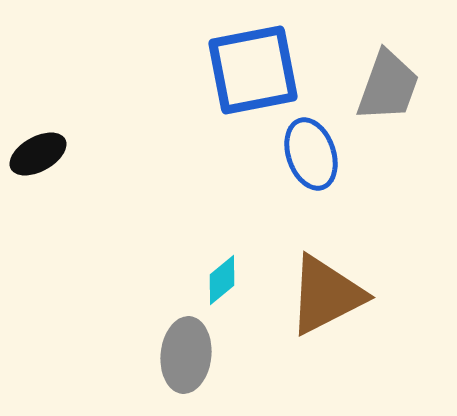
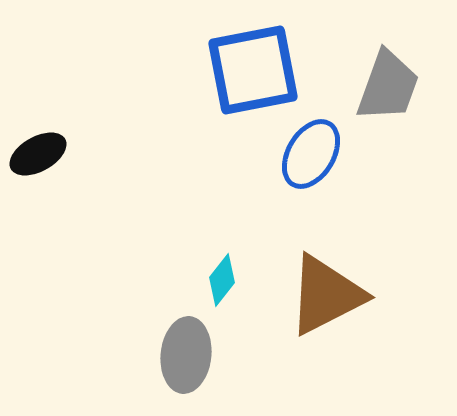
blue ellipse: rotated 50 degrees clockwise
cyan diamond: rotated 12 degrees counterclockwise
